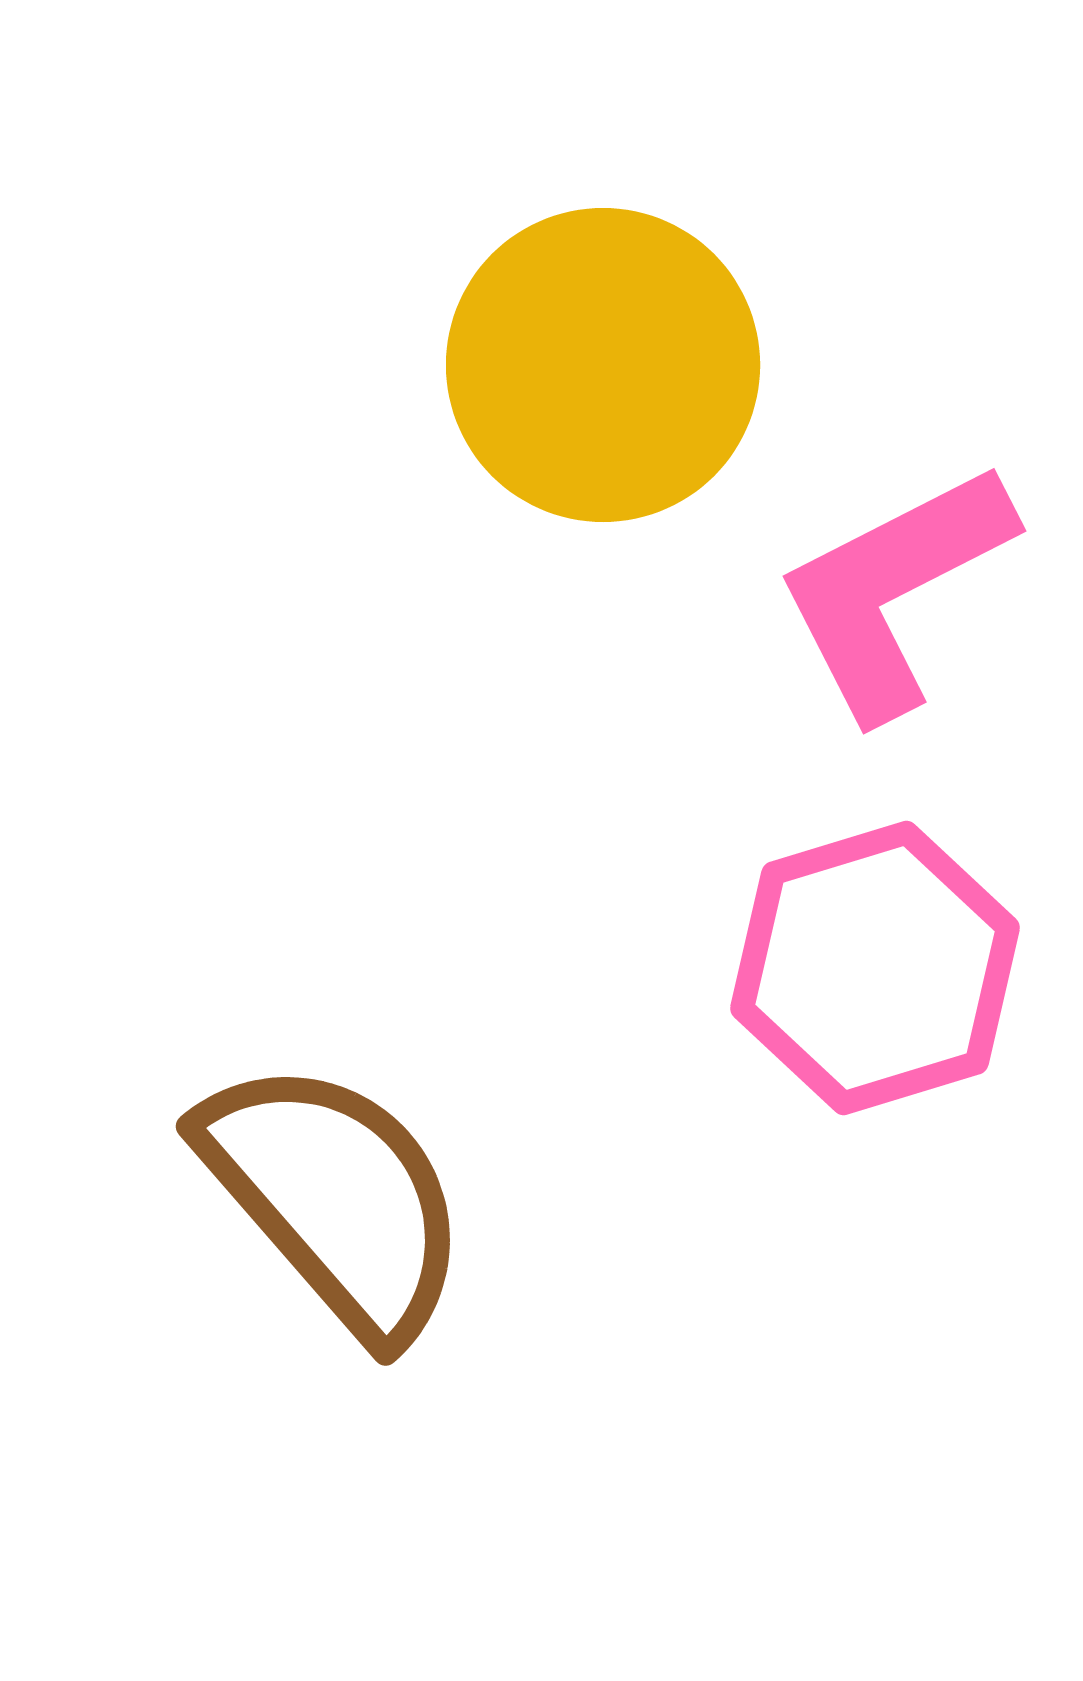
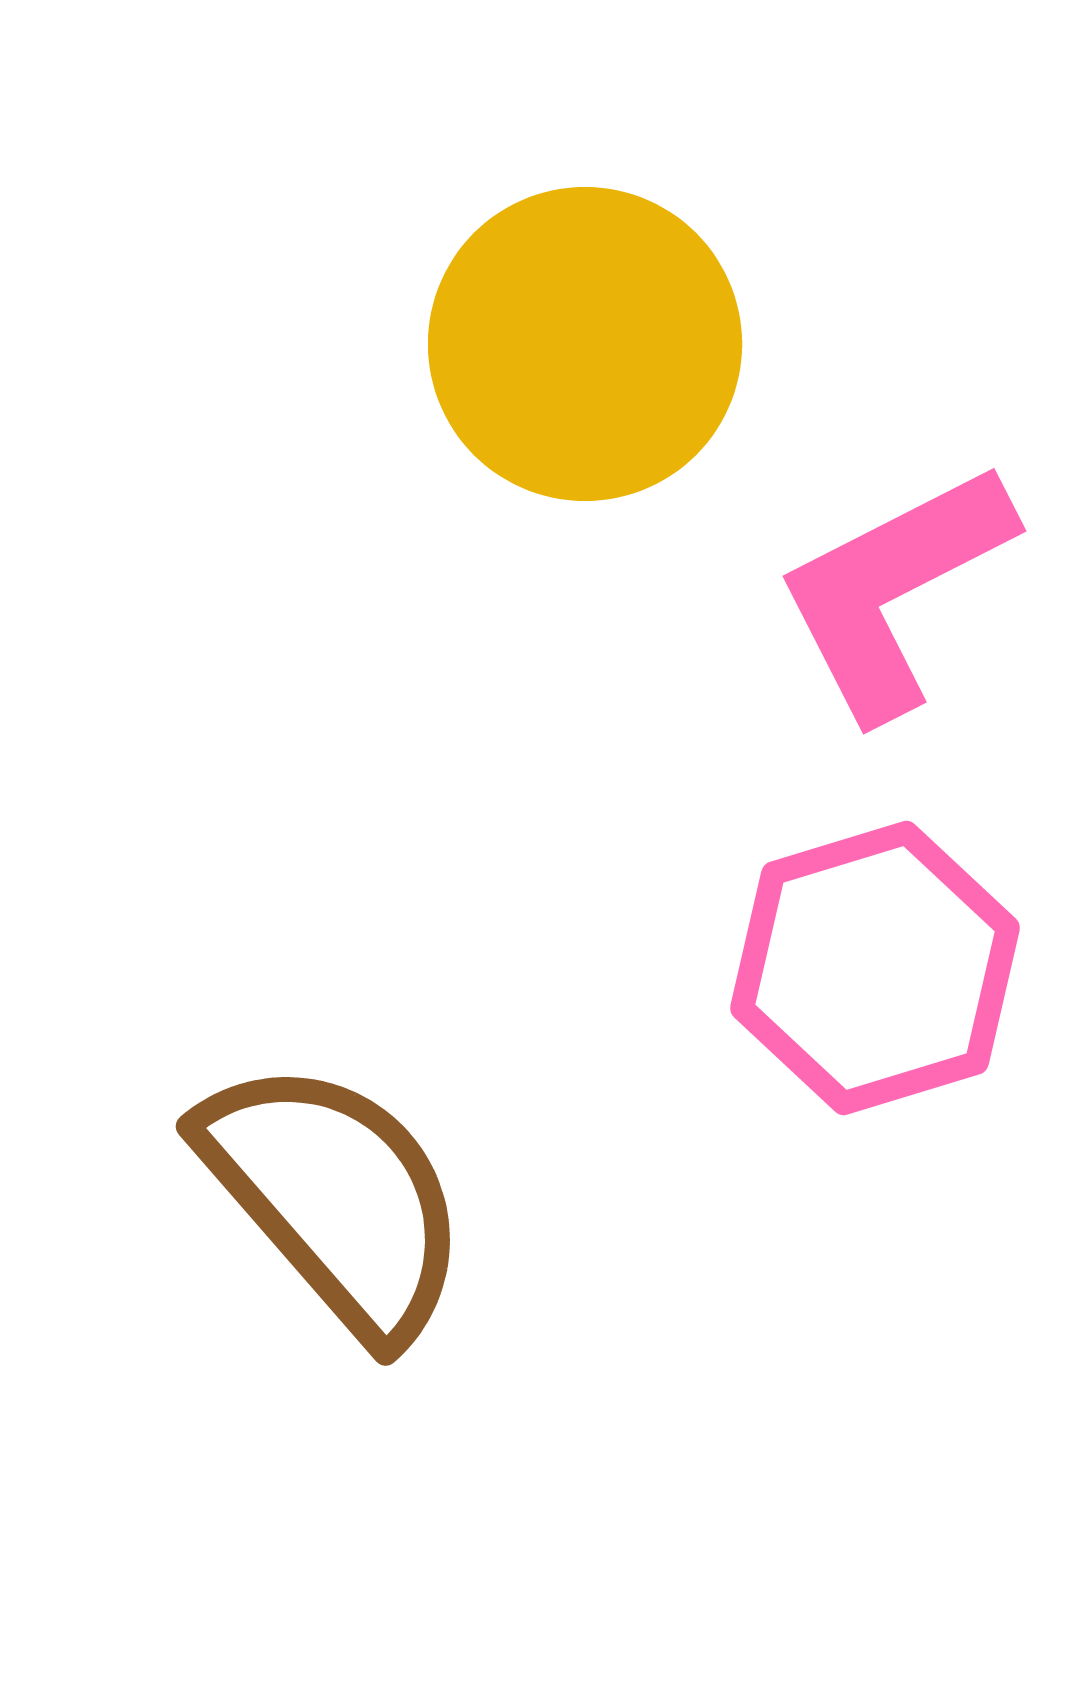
yellow circle: moved 18 px left, 21 px up
